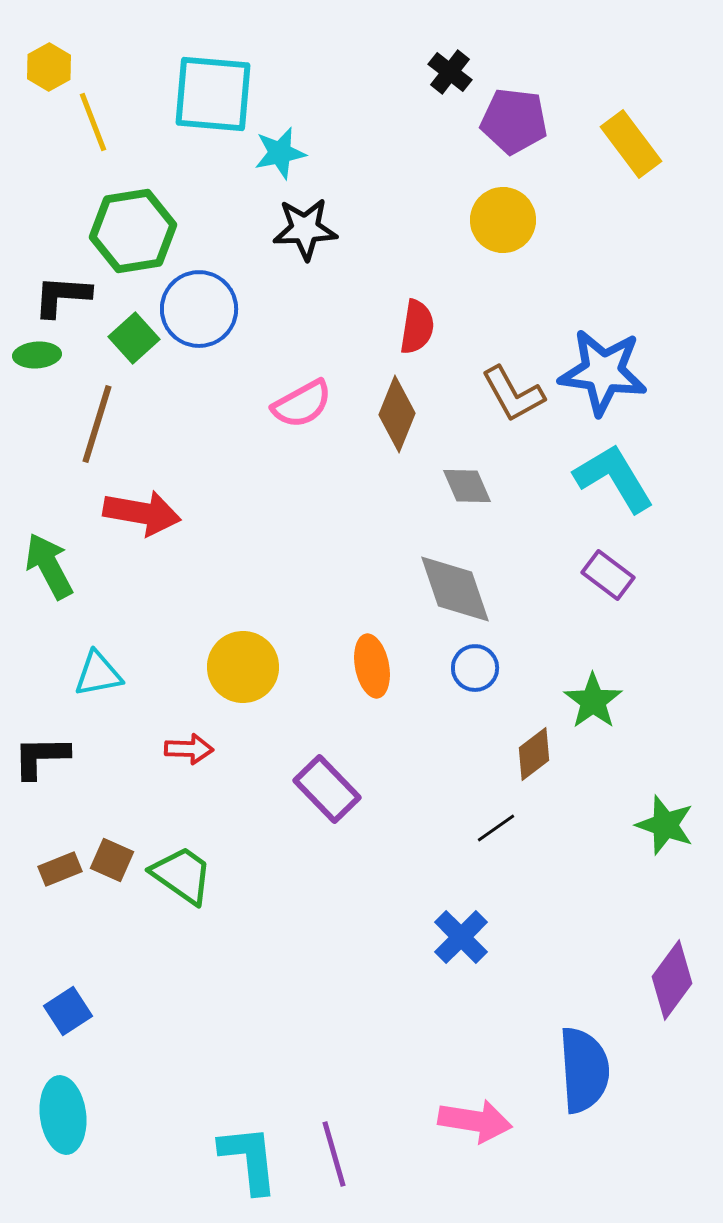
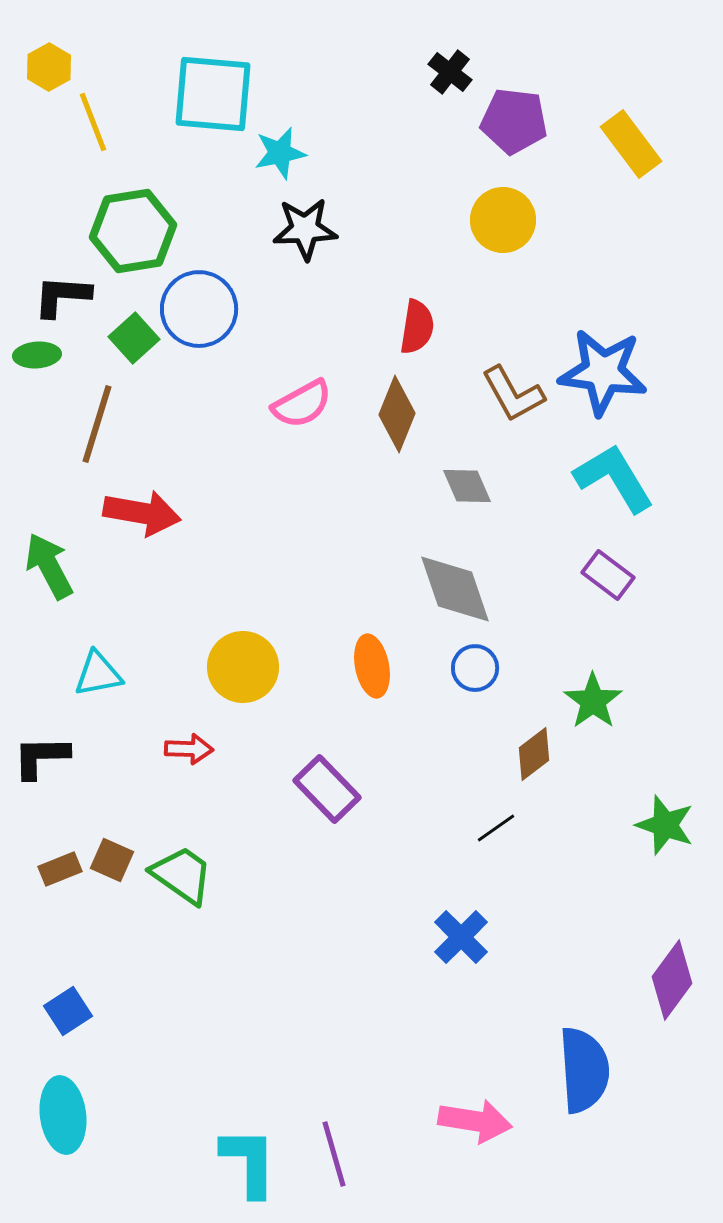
cyan L-shape at (249, 1159): moved 3 px down; rotated 6 degrees clockwise
